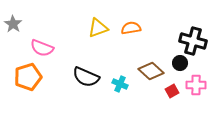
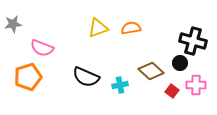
gray star: rotated 30 degrees clockwise
cyan cross: moved 1 px down; rotated 35 degrees counterclockwise
red square: rotated 24 degrees counterclockwise
